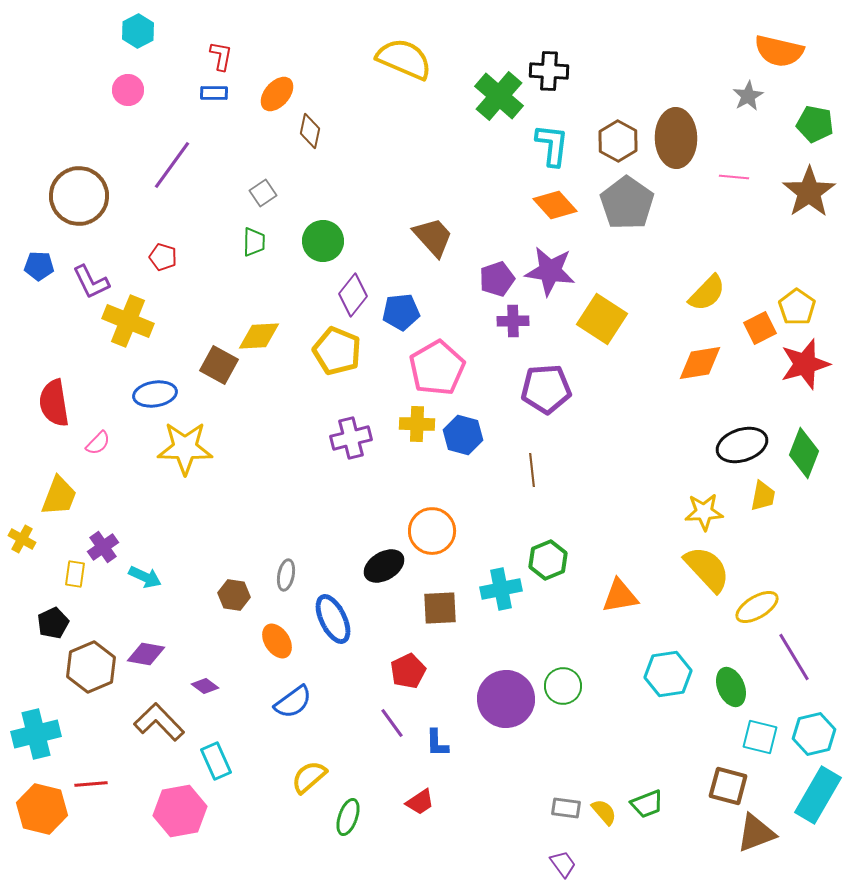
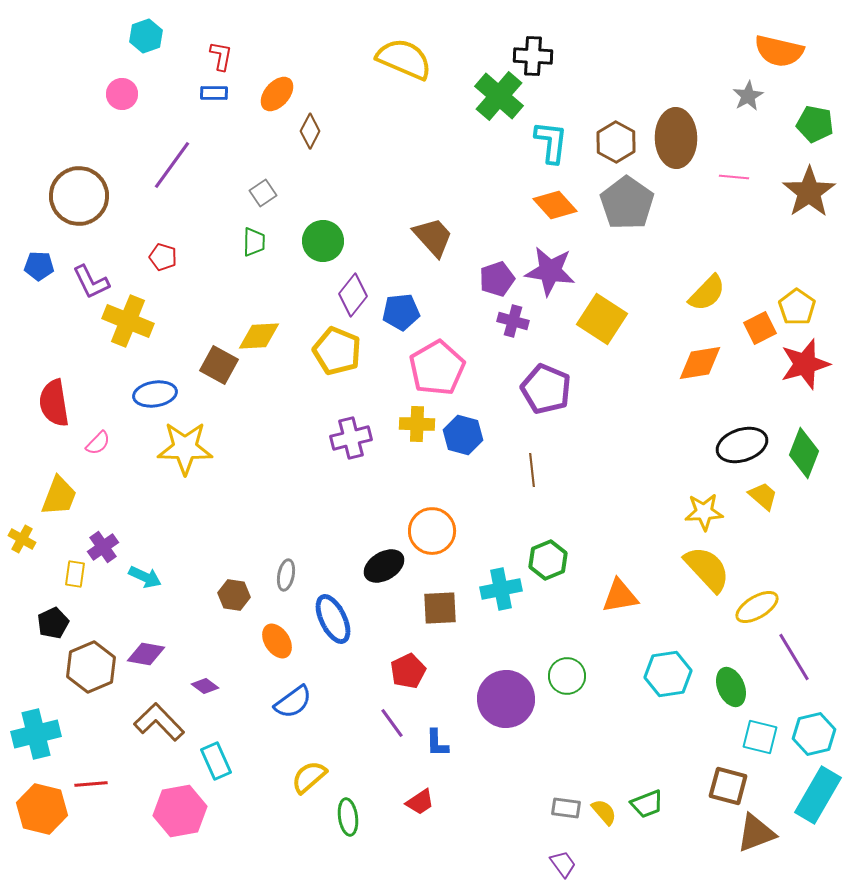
cyan hexagon at (138, 31): moved 8 px right, 5 px down; rotated 8 degrees clockwise
black cross at (549, 71): moved 16 px left, 15 px up
pink circle at (128, 90): moved 6 px left, 4 px down
brown diamond at (310, 131): rotated 16 degrees clockwise
brown hexagon at (618, 141): moved 2 px left, 1 px down
cyan L-shape at (552, 145): moved 1 px left, 3 px up
purple cross at (513, 321): rotated 16 degrees clockwise
purple pentagon at (546, 389): rotated 27 degrees clockwise
yellow trapezoid at (763, 496): rotated 60 degrees counterclockwise
green circle at (563, 686): moved 4 px right, 10 px up
green ellipse at (348, 817): rotated 27 degrees counterclockwise
